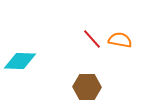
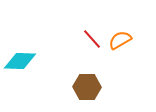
orange semicircle: rotated 40 degrees counterclockwise
